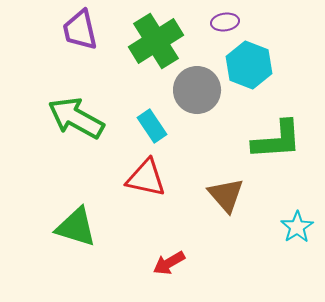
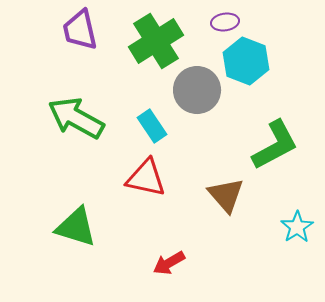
cyan hexagon: moved 3 px left, 4 px up
green L-shape: moved 2 px left, 5 px down; rotated 24 degrees counterclockwise
